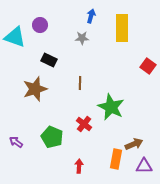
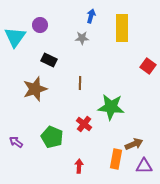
cyan triangle: rotated 45 degrees clockwise
green star: rotated 20 degrees counterclockwise
